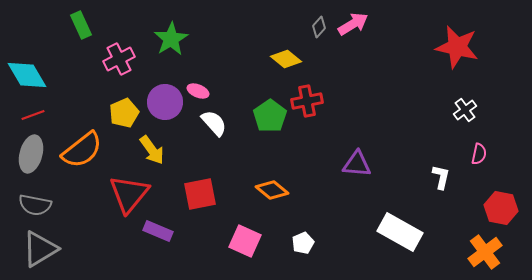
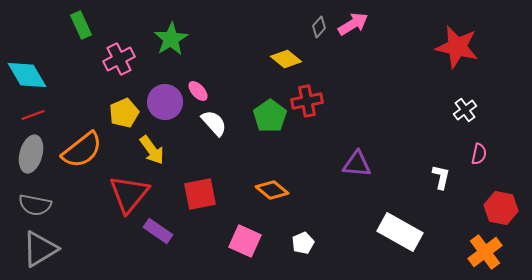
pink ellipse: rotated 25 degrees clockwise
purple rectangle: rotated 12 degrees clockwise
